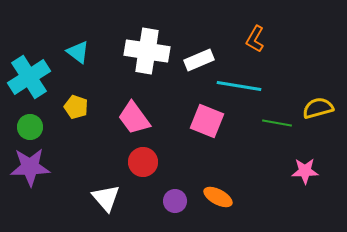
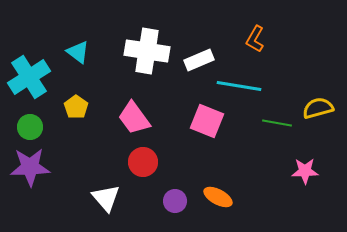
yellow pentagon: rotated 15 degrees clockwise
